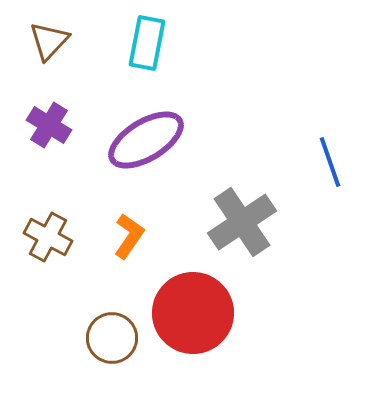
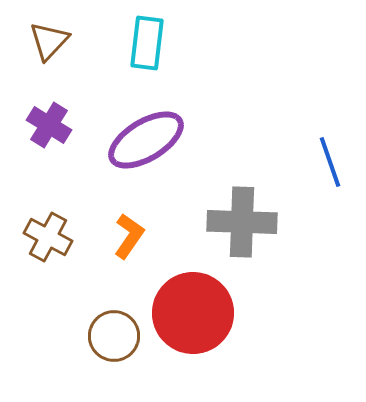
cyan rectangle: rotated 4 degrees counterclockwise
gray cross: rotated 36 degrees clockwise
brown circle: moved 2 px right, 2 px up
